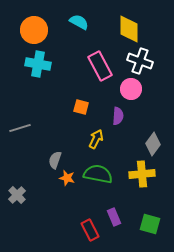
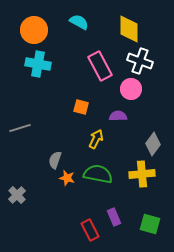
purple semicircle: rotated 96 degrees counterclockwise
